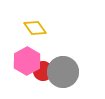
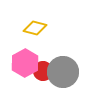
yellow diamond: rotated 40 degrees counterclockwise
pink hexagon: moved 2 px left, 2 px down
